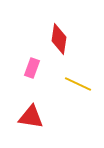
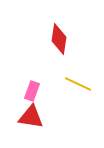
pink rectangle: moved 23 px down
